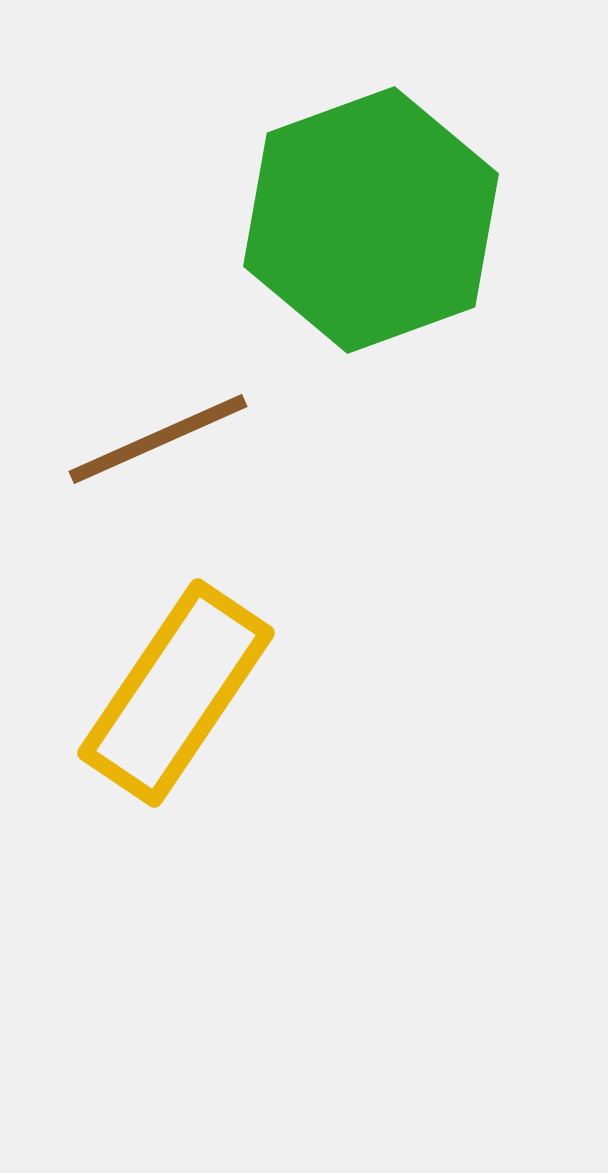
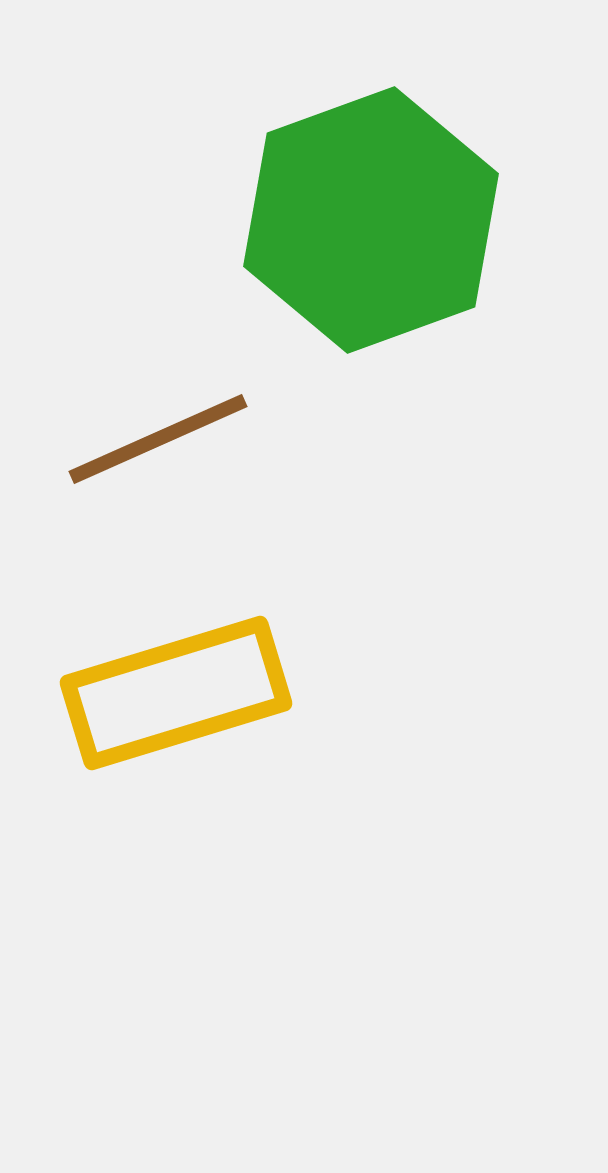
yellow rectangle: rotated 39 degrees clockwise
